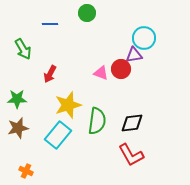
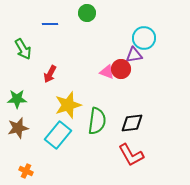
pink triangle: moved 6 px right, 1 px up
